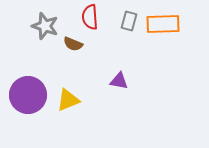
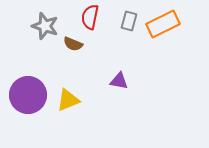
red semicircle: rotated 15 degrees clockwise
orange rectangle: rotated 24 degrees counterclockwise
